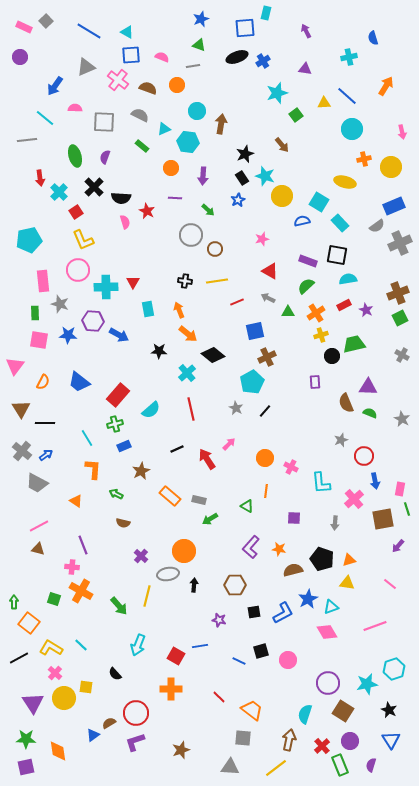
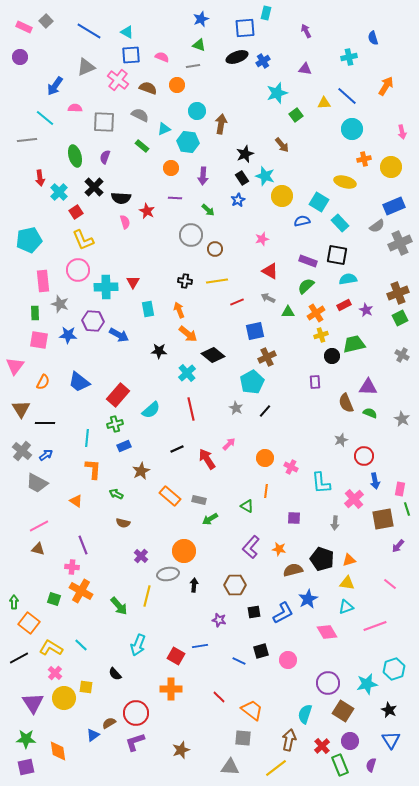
cyan line at (87, 438): rotated 36 degrees clockwise
cyan triangle at (331, 607): moved 15 px right
